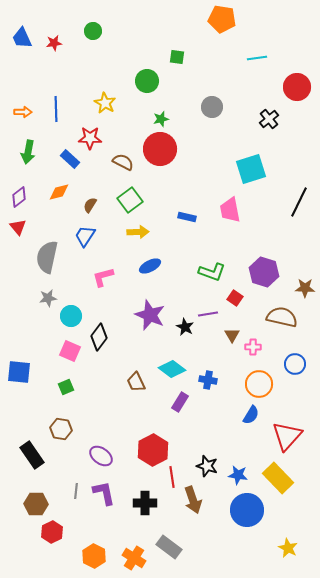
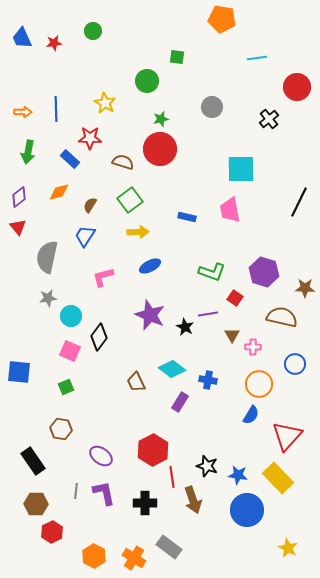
brown semicircle at (123, 162): rotated 10 degrees counterclockwise
cyan square at (251, 169): moved 10 px left; rotated 16 degrees clockwise
black rectangle at (32, 455): moved 1 px right, 6 px down
